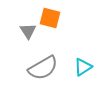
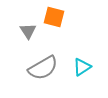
orange square: moved 4 px right, 1 px up
cyan triangle: moved 1 px left
